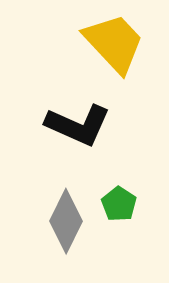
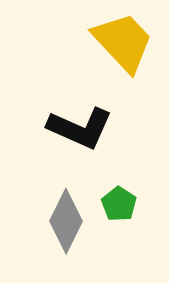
yellow trapezoid: moved 9 px right, 1 px up
black L-shape: moved 2 px right, 3 px down
